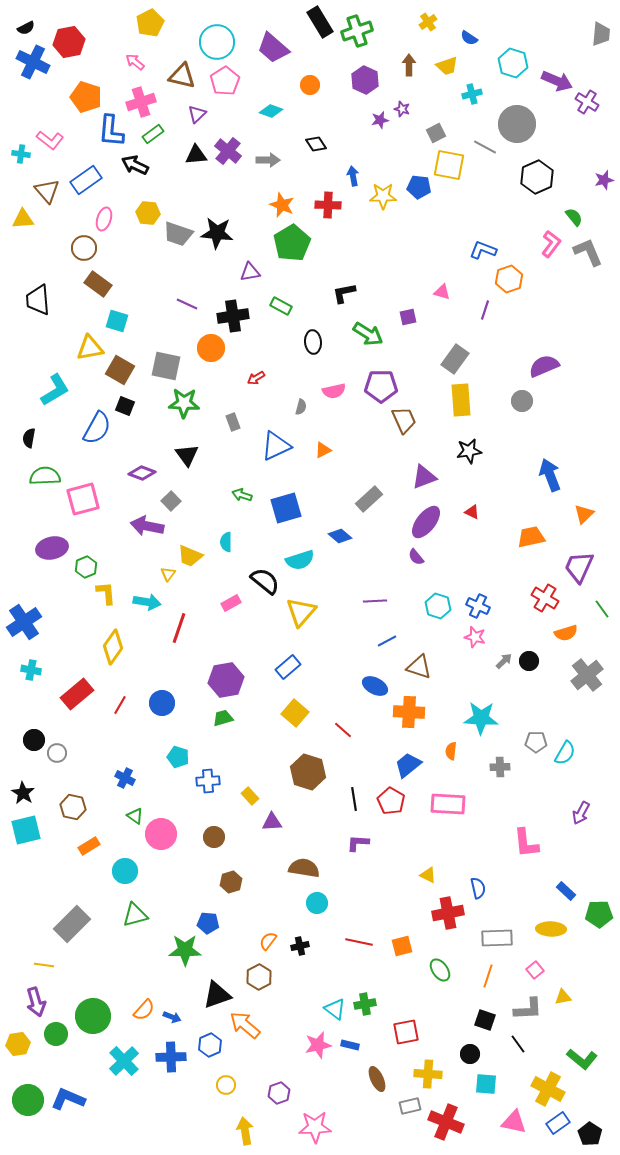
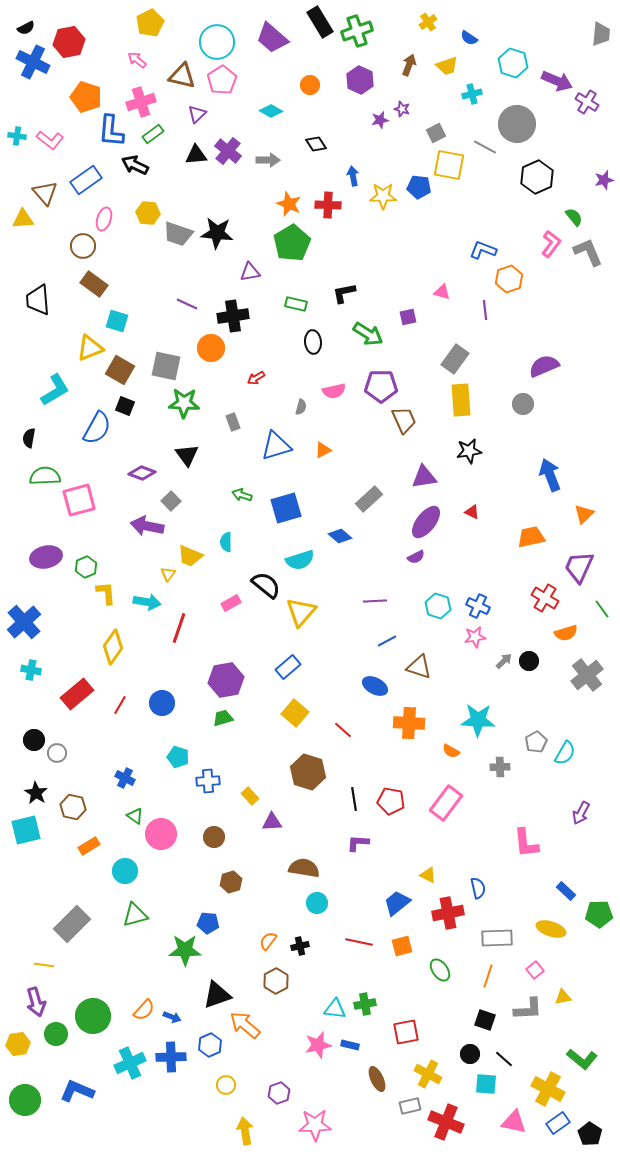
purple trapezoid at (273, 48): moved 1 px left, 10 px up
pink arrow at (135, 62): moved 2 px right, 2 px up
brown arrow at (409, 65): rotated 20 degrees clockwise
purple hexagon at (365, 80): moved 5 px left
pink pentagon at (225, 81): moved 3 px left, 1 px up
cyan diamond at (271, 111): rotated 10 degrees clockwise
cyan cross at (21, 154): moved 4 px left, 18 px up
brown triangle at (47, 191): moved 2 px left, 2 px down
orange star at (282, 205): moved 7 px right, 1 px up
brown circle at (84, 248): moved 1 px left, 2 px up
brown rectangle at (98, 284): moved 4 px left
green rectangle at (281, 306): moved 15 px right, 2 px up; rotated 15 degrees counterclockwise
purple line at (485, 310): rotated 24 degrees counterclockwise
yellow triangle at (90, 348): rotated 12 degrees counterclockwise
gray circle at (522, 401): moved 1 px right, 3 px down
blue triangle at (276, 446): rotated 8 degrees clockwise
purple triangle at (424, 477): rotated 12 degrees clockwise
pink square at (83, 499): moved 4 px left, 1 px down
purple ellipse at (52, 548): moved 6 px left, 9 px down
purple semicircle at (416, 557): rotated 78 degrees counterclockwise
black semicircle at (265, 581): moved 1 px right, 4 px down
blue cross at (24, 622): rotated 8 degrees counterclockwise
pink star at (475, 637): rotated 25 degrees counterclockwise
orange cross at (409, 712): moved 11 px down
cyan star at (481, 718): moved 3 px left, 2 px down
gray pentagon at (536, 742): rotated 30 degrees counterclockwise
orange semicircle at (451, 751): rotated 66 degrees counterclockwise
blue trapezoid at (408, 765): moved 11 px left, 138 px down
black star at (23, 793): moved 13 px right
red pentagon at (391, 801): rotated 20 degrees counterclockwise
pink rectangle at (448, 804): moved 2 px left, 1 px up; rotated 56 degrees counterclockwise
yellow ellipse at (551, 929): rotated 16 degrees clockwise
brown hexagon at (259, 977): moved 17 px right, 4 px down
cyan triangle at (335, 1009): rotated 30 degrees counterclockwise
black line at (518, 1044): moved 14 px left, 15 px down; rotated 12 degrees counterclockwise
cyan cross at (124, 1061): moved 6 px right, 2 px down; rotated 20 degrees clockwise
yellow cross at (428, 1074): rotated 24 degrees clockwise
blue L-shape at (68, 1099): moved 9 px right, 8 px up
green circle at (28, 1100): moved 3 px left
pink star at (315, 1127): moved 2 px up
